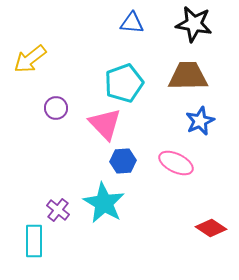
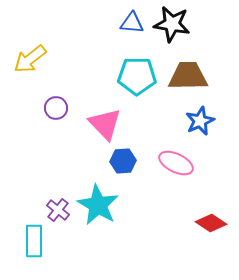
black star: moved 22 px left
cyan pentagon: moved 13 px right, 7 px up; rotated 21 degrees clockwise
cyan star: moved 6 px left, 2 px down
red diamond: moved 5 px up
